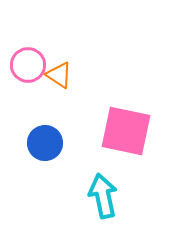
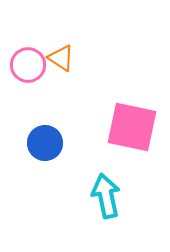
orange triangle: moved 2 px right, 17 px up
pink square: moved 6 px right, 4 px up
cyan arrow: moved 3 px right
